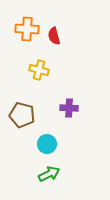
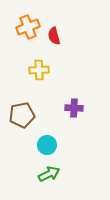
orange cross: moved 1 px right, 2 px up; rotated 25 degrees counterclockwise
yellow cross: rotated 18 degrees counterclockwise
purple cross: moved 5 px right
brown pentagon: rotated 25 degrees counterclockwise
cyan circle: moved 1 px down
